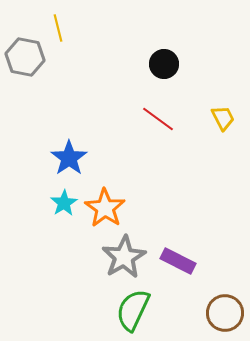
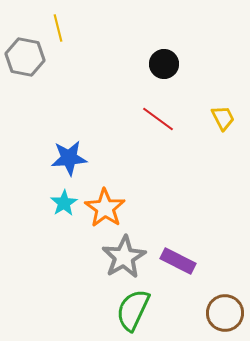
blue star: rotated 30 degrees clockwise
